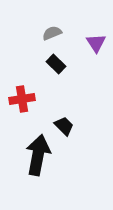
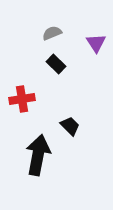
black trapezoid: moved 6 px right
